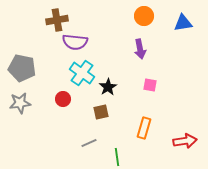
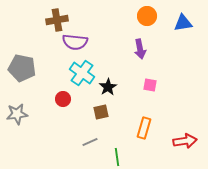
orange circle: moved 3 px right
gray star: moved 3 px left, 11 px down
gray line: moved 1 px right, 1 px up
